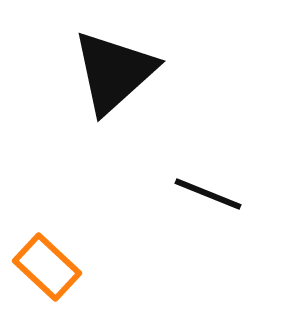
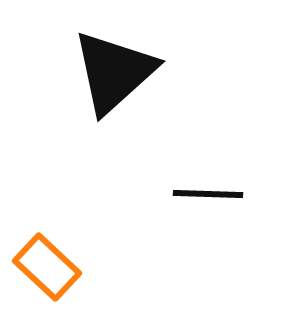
black line: rotated 20 degrees counterclockwise
